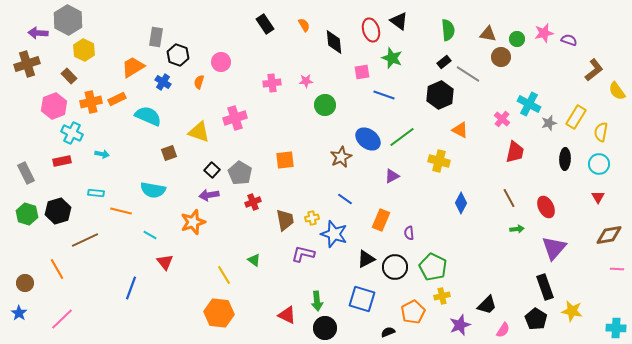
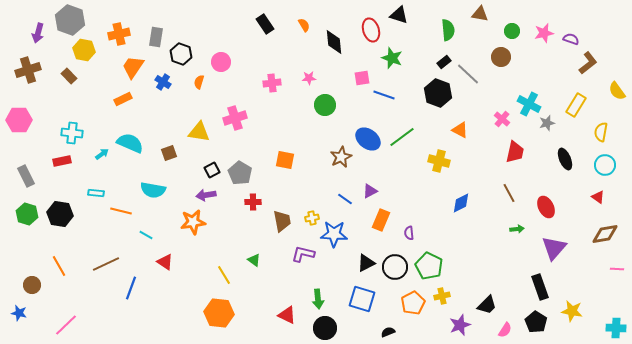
gray hexagon at (68, 20): moved 2 px right; rotated 8 degrees counterclockwise
black triangle at (399, 21): moved 6 px up; rotated 18 degrees counterclockwise
purple arrow at (38, 33): rotated 78 degrees counterclockwise
brown triangle at (488, 34): moved 8 px left, 20 px up
green circle at (517, 39): moved 5 px left, 8 px up
purple semicircle at (569, 40): moved 2 px right, 1 px up
yellow hexagon at (84, 50): rotated 15 degrees counterclockwise
black hexagon at (178, 55): moved 3 px right, 1 px up
brown cross at (27, 64): moved 1 px right, 6 px down
orange trapezoid at (133, 67): rotated 25 degrees counterclockwise
brown L-shape at (594, 70): moved 6 px left, 7 px up
pink square at (362, 72): moved 6 px down
gray line at (468, 74): rotated 10 degrees clockwise
pink star at (306, 81): moved 3 px right, 3 px up
black hexagon at (440, 95): moved 2 px left, 2 px up; rotated 16 degrees counterclockwise
orange rectangle at (117, 99): moved 6 px right
orange cross at (91, 102): moved 28 px right, 68 px up
pink hexagon at (54, 106): moved 35 px left, 14 px down; rotated 20 degrees clockwise
cyan semicircle at (148, 116): moved 18 px left, 27 px down
yellow rectangle at (576, 117): moved 12 px up
gray star at (549, 123): moved 2 px left
yellow triangle at (199, 132): rotated 10 degrees counterclockwise
cyan cross at (72, 133): rotated 20 degrees counterclockwise
cyan arrow at (102, 154): rotated 48 degrees counterclockwise
black ellipse at (565, 159): rotated 25 degrees counterclockwise
orange square at (285, 160): rotated 18 degrees clockwise
cyan circle at (599, 164): moved 6 px right, 1 px down
black square at (212, 170): rotated 21 degrees clockwise
gray rectangle at (26, 173): moved 3 px down
purple triangle at (392, 176): moved 22 px left, 15 px down
purple arrow at (209, 195): moved 3 px left
red triangle at (598, 197): rotated 24 degrees counterclockwise
brown line at (509, 198): moved 5 px up
red cross at (253, 202): rotated 21 degrees clockwise
blue diamond at (461, 203): rotated 35 degrees clockwise
black hexagon at (58, 211): moved 2 px right, 3 px down; rotated 25 degrees clockwise
brown trapezoid at (285, 220): moved 3 px left, 1 px down
orange star at (193, 222): rotated 10 degrees clockwise
blue star at (334, 234): rotated 16 degrees counterclockwise
cyan line at (150, 235): moved 4 px left
brown diamond at (609, 235): moved 4 px left, 1 px up
brown line at (85, 240): moved 21 px right, 24 px down
black triangle at (366, 259): moved 4 px down
red triangle at (165, 262): rotated 18 degrees counterclockwise
green pentagon at (433, 267): moved 4 px left, 1 px up
orange line at (57, 269): moved 2 px right, 3 px up
brown circle at (25, 283): moved 7 px right, 2 px down
black rectangle at (545, 287): moved 5 px left
green arrow at (317, 301): moved 1 px right, 2 px up
orange pentagon at (413, 312): moved 9 px up
blue star at (19, 313): rotated 21 degrees counterclockwise
pink line at (62, 319): moved 4 px right, 6 px down
black pentagon at (536, 319): moved 3 px down
pink semicircle at (503, 330): moved 2 px right
